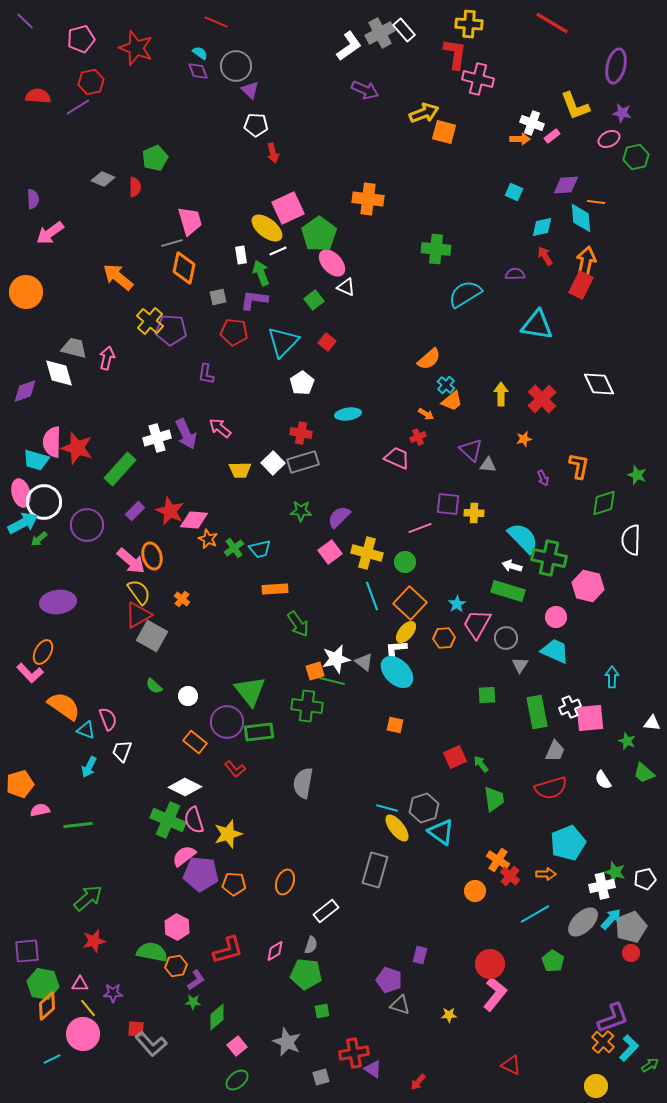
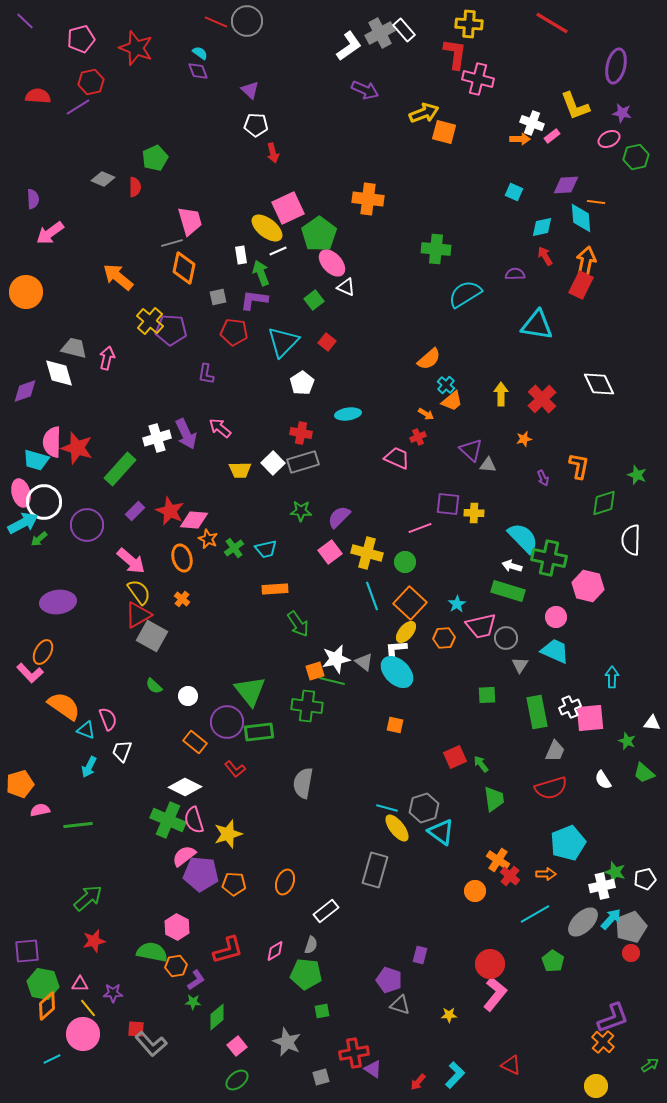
gray circle at (236, 66): moved 11 px right, 45 px up
cyan trapezoid at (260, 549): moved 6 px right
orange ellipse at (152, 556): moved 30 px right, 2 px down
pink trapezoid at (477, 624): moved 4 px right, 2 px down; rotated 132 degrees counterclockwise
cyan L-shape at (629, 1048): moved 174 px left, 27 px down
